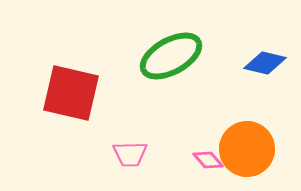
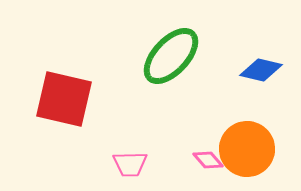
green ellipse: rotated 18 degrees counterclockwise
blue diamond: moved 4 px left, 7 px down
red square: moved 7 px left, 6 px down
pink trapezoid: moved 10 px down
